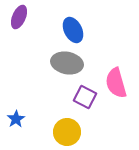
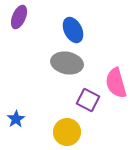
purple square: moved 3 px right, 3 px down
